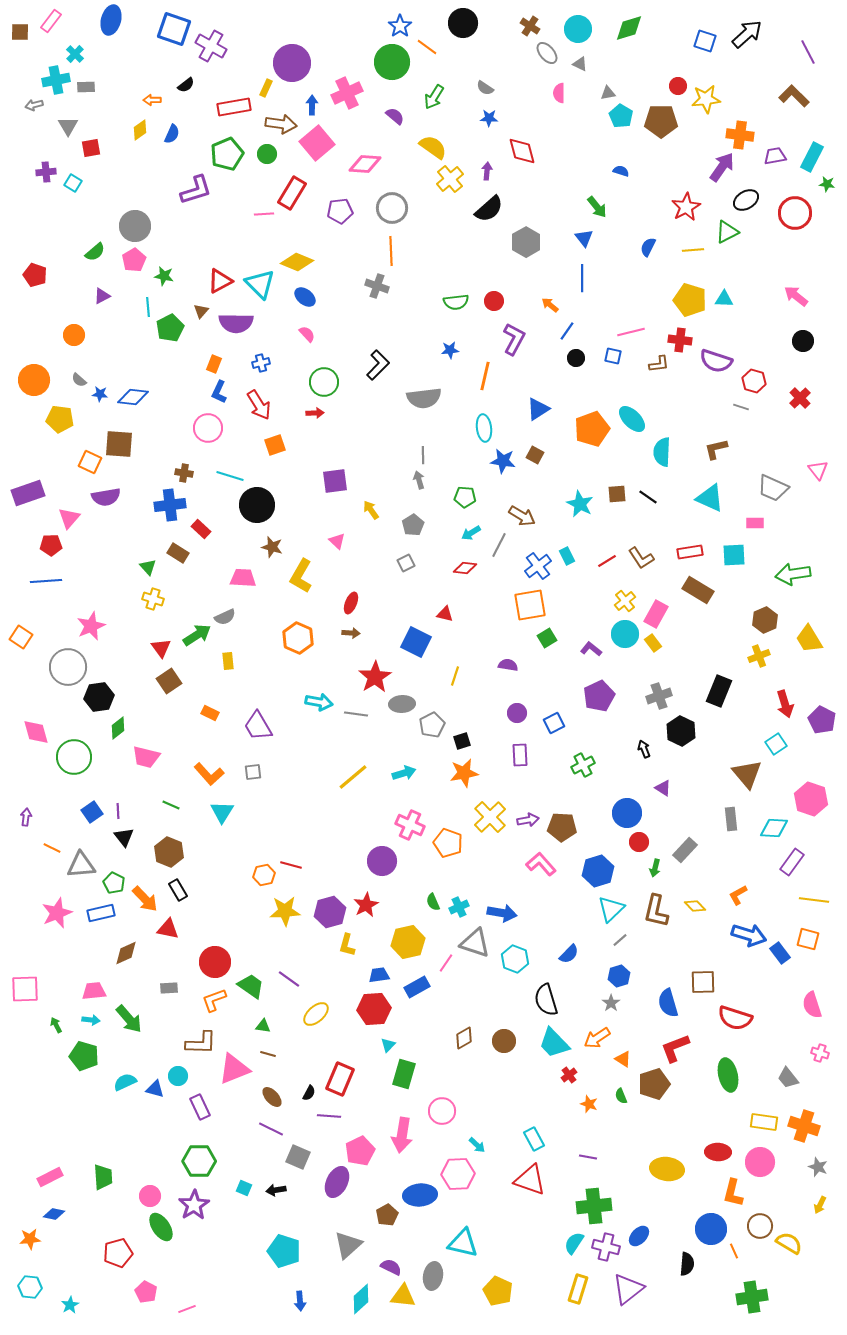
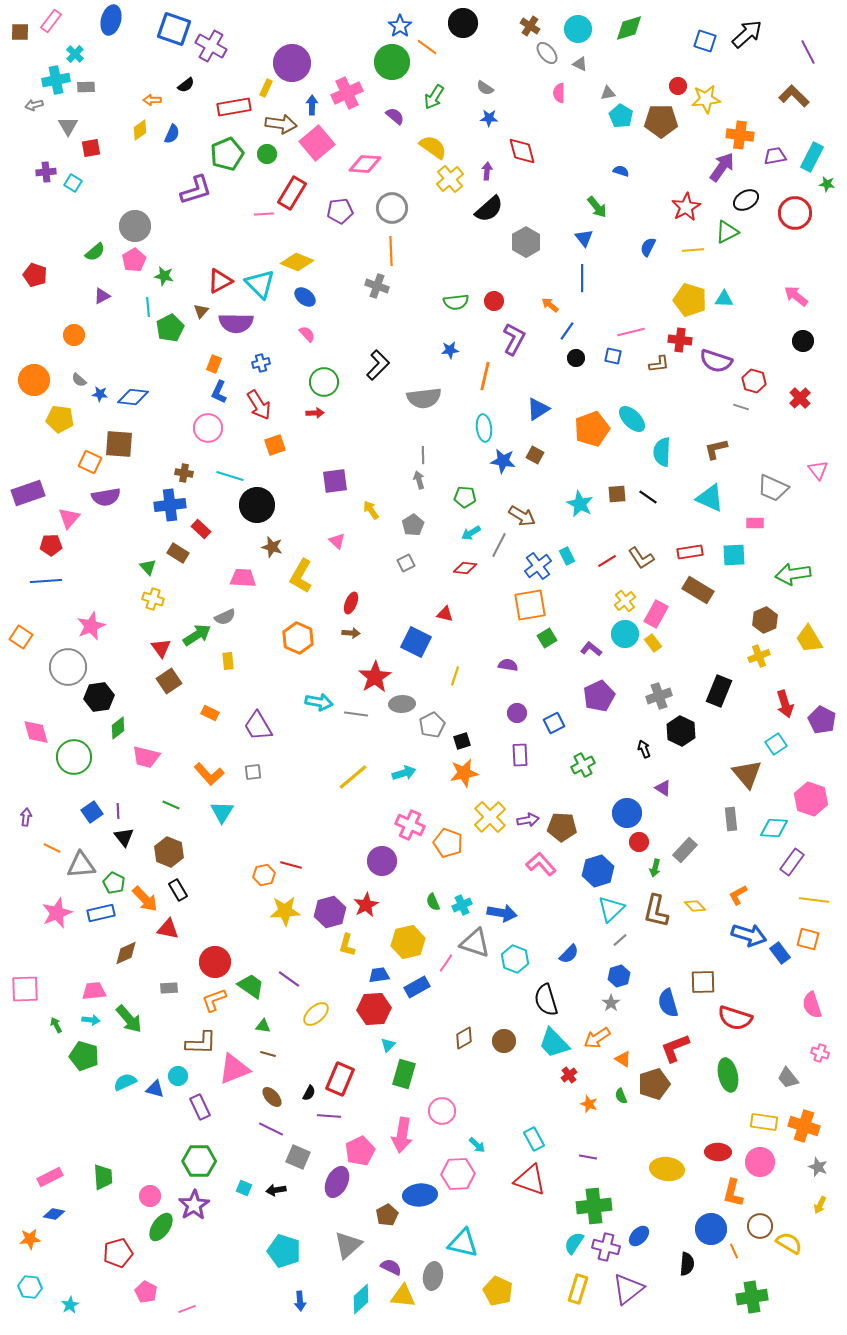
cyan cross at (459, 907): moved 3 px right, 2 px up
green ellipse at (161, 1227): rotated 68 degrees clockwise
